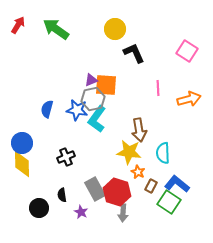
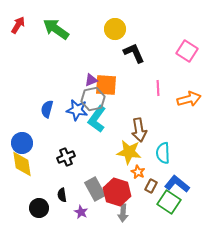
yellow diamond: rotated 8 degrees counterclockwise
